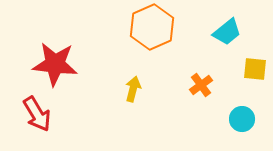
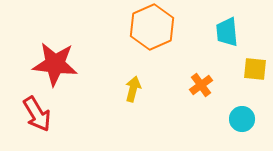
cyan trapezoid: rotated 124 degrees clockwise
